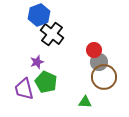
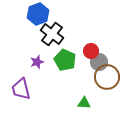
blue hexagon: moved 1 px left, 1 px up
red circle: moved 3 px left, 1 px down
brown circle: moved 3 px right
green pentagon: moved 19 px right, 22 px up
purple trapezoid: moved 3 px left
green triangle: moved 1 px left, 1 px down
